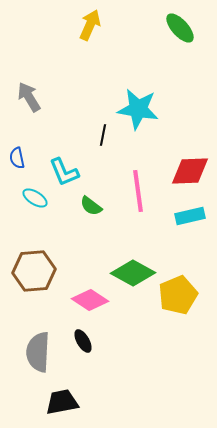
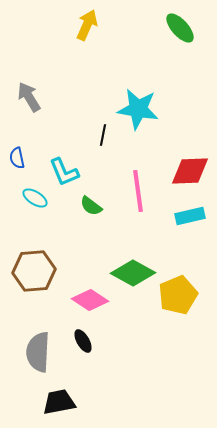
yellow arrow: moved 3 px left
black trapezoid: moved 3 px left
